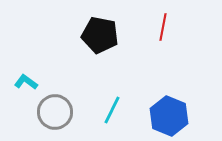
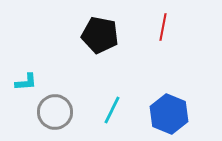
cyan L-shape: rotated 140 degrees clockwise
blue hexagon: moved 2 px up
